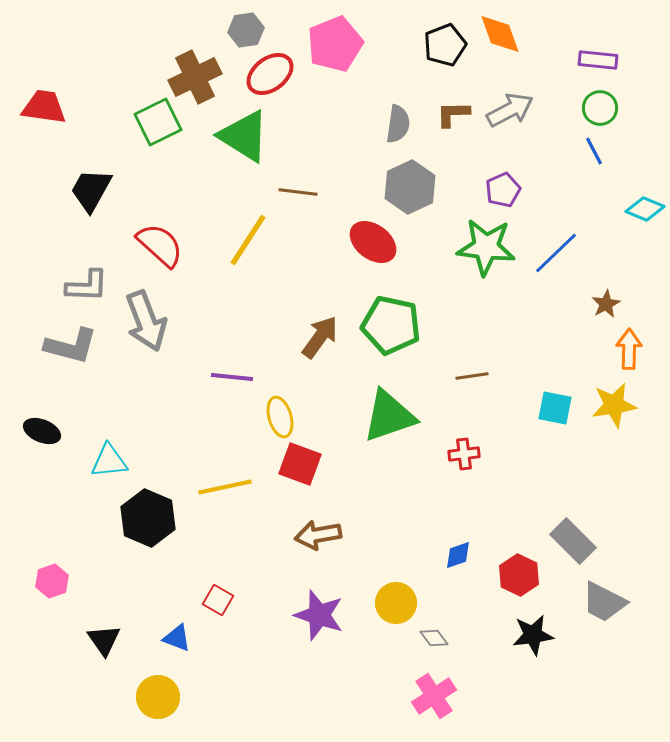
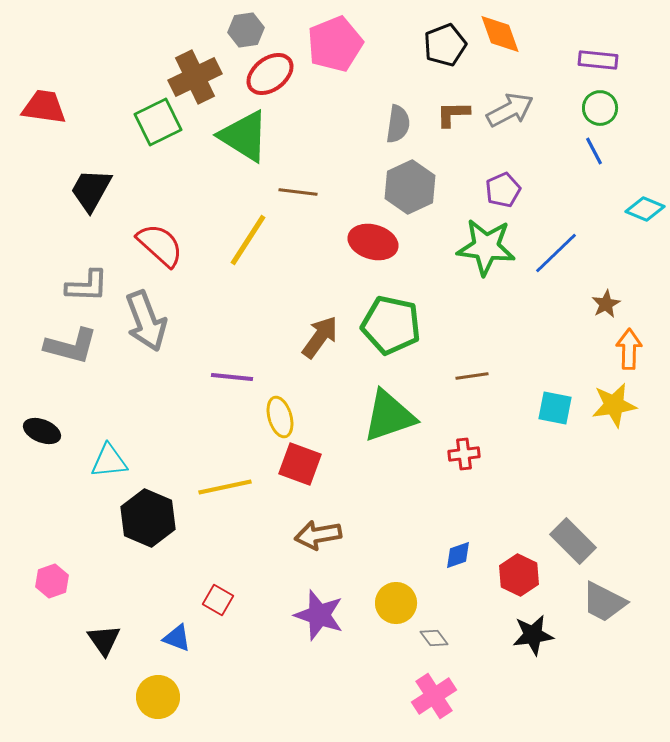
red ellipse at (373, 242): rotated 21 degrees counterclockwise
